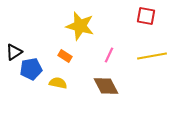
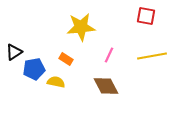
yellow star: moved 1 px right, 1 px down; rotated 20 degrees counterclockwise
orange rectangle: moved 1 px right, 3 px down
blue pentagon: moved 3 px right
yellow semicircle: moved 2 px left, 1 px up
